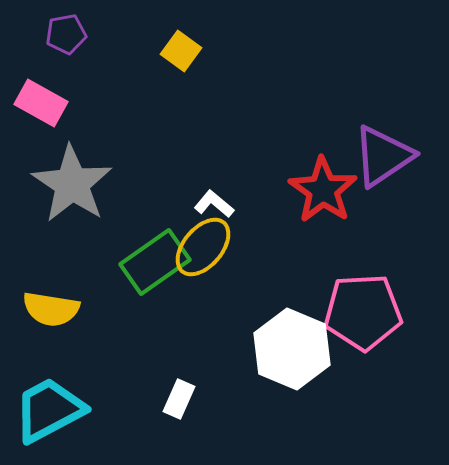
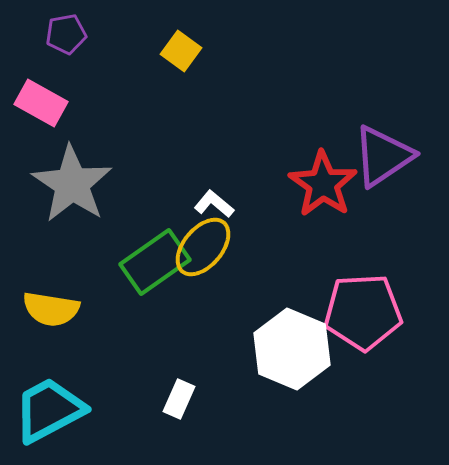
red star: moved 6 px up
